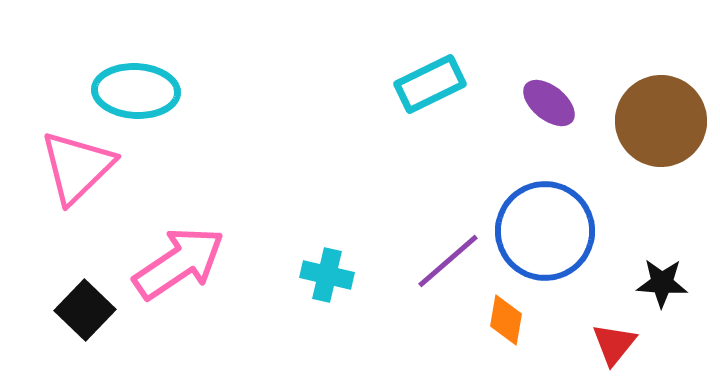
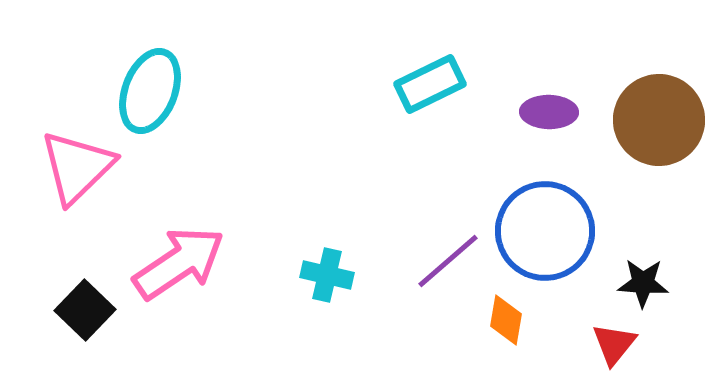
cyan ellipse: moved 14 px right; rotated 72 degrees counterclockwise
purple ellipse: moved 9 px down; rotated 38 degrees counterclockwise
brown circle: moved 2 px left, 1 px up
black star: moved 19 px left
